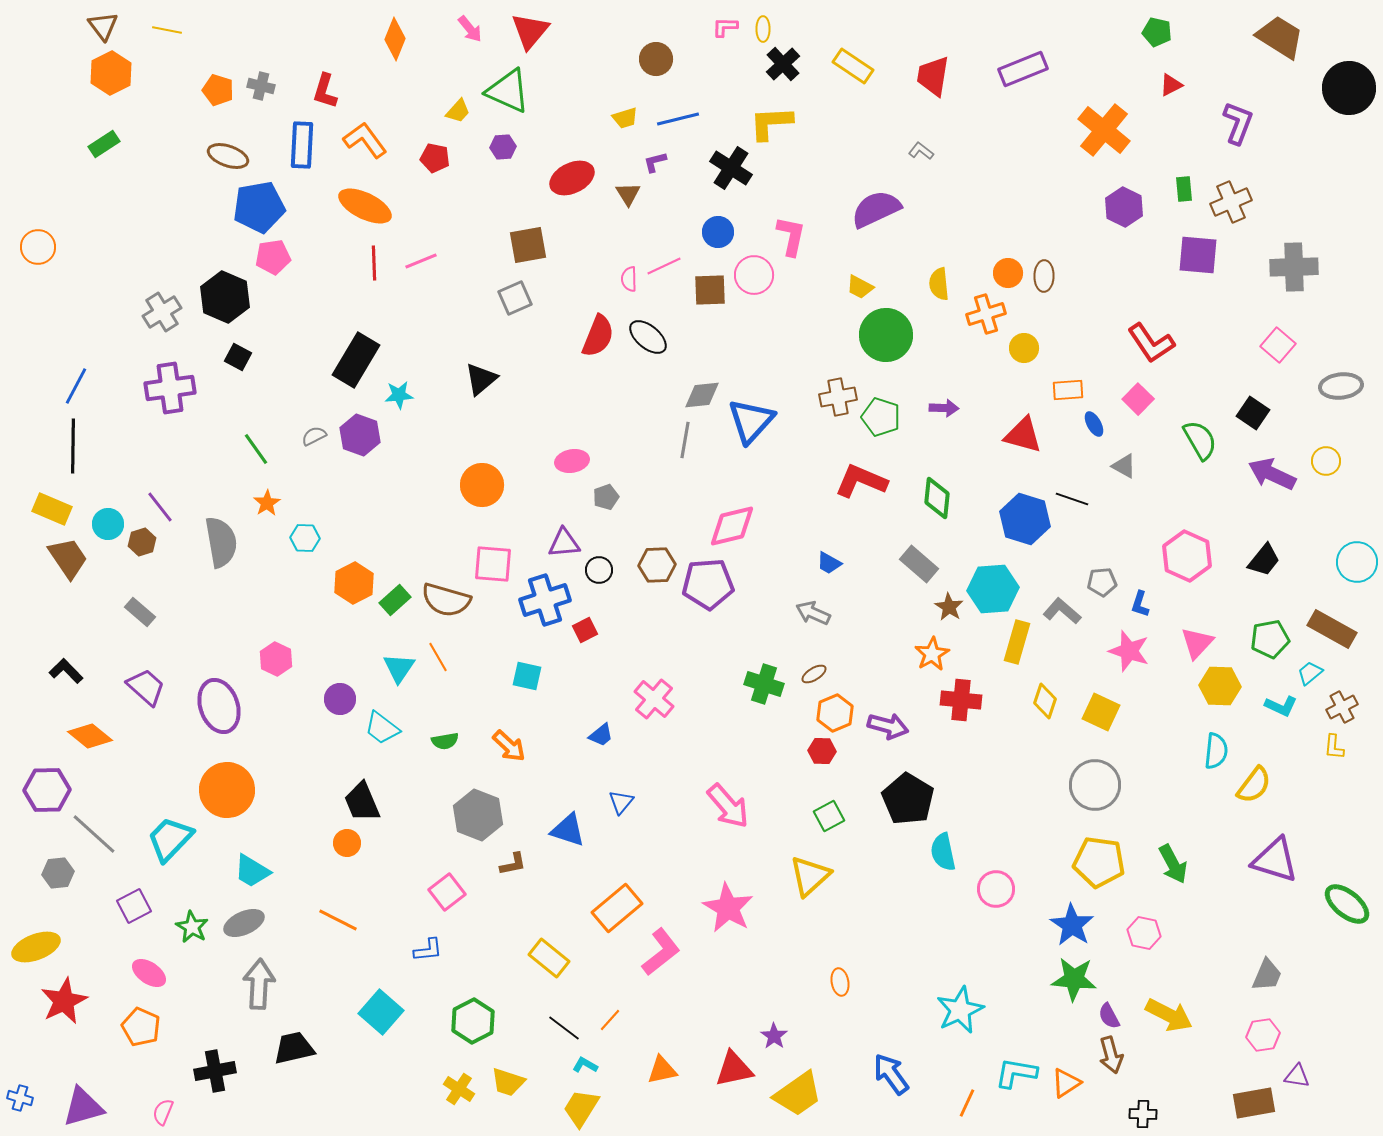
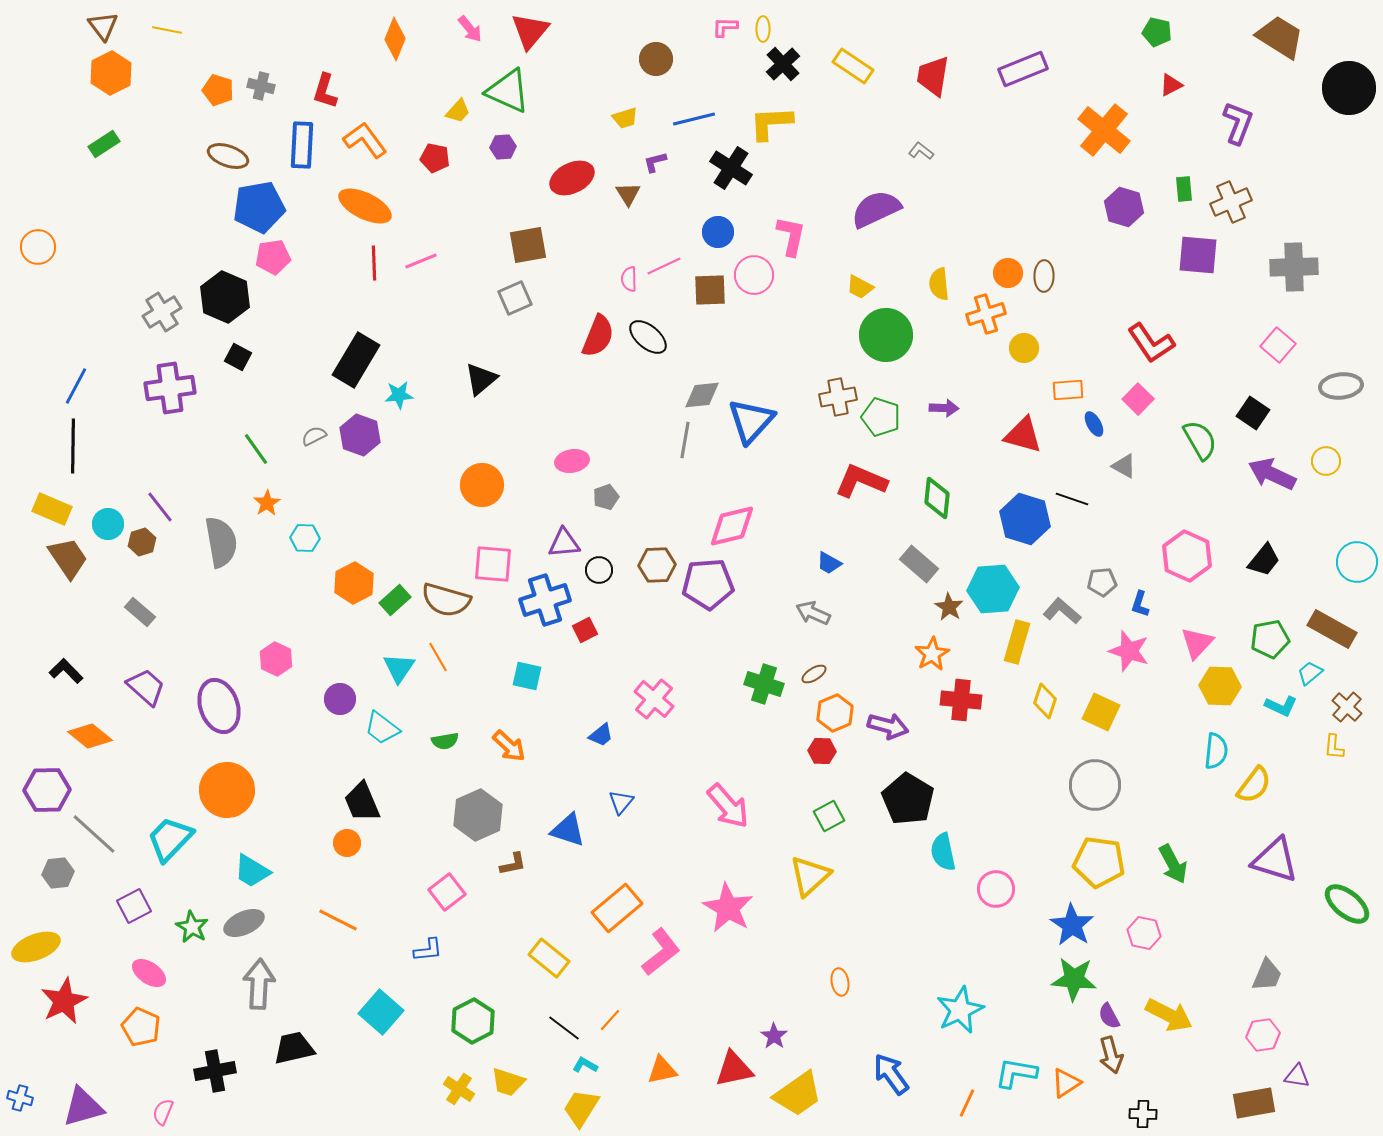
blue line at (678, 119): moved 16 px right
purple hexagon at (1124, 207): rotated 9 degrees counterclockwise
brown cross at (1342, 707): moved 5 px right; rotated 20 degrees counterclockwise
gray hexagon at (478, 815): rotated 15 degrees clockwise
